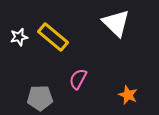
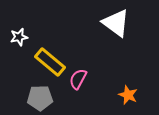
white triangle: rotated 8 degrees counterclockwise
yellow rectangle: moved 3 px left, 25 px down
